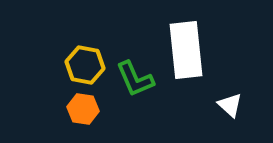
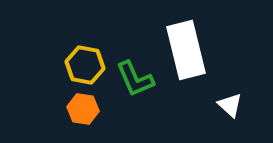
white rectangle: rotated 8 degrees counterclockwise
